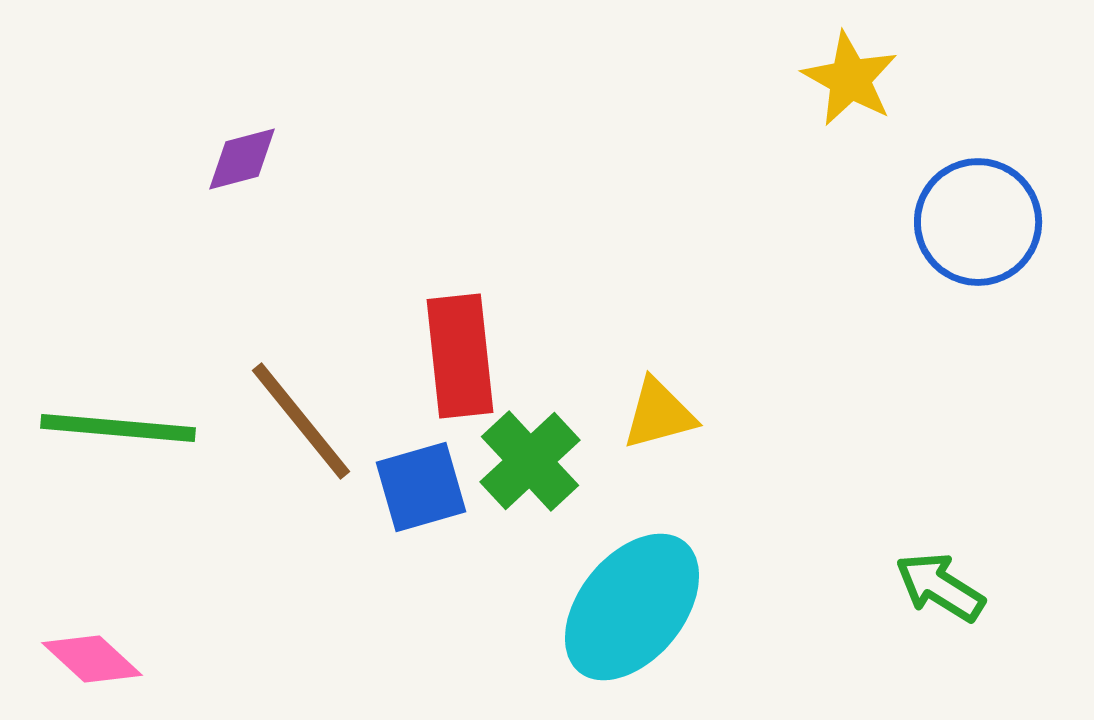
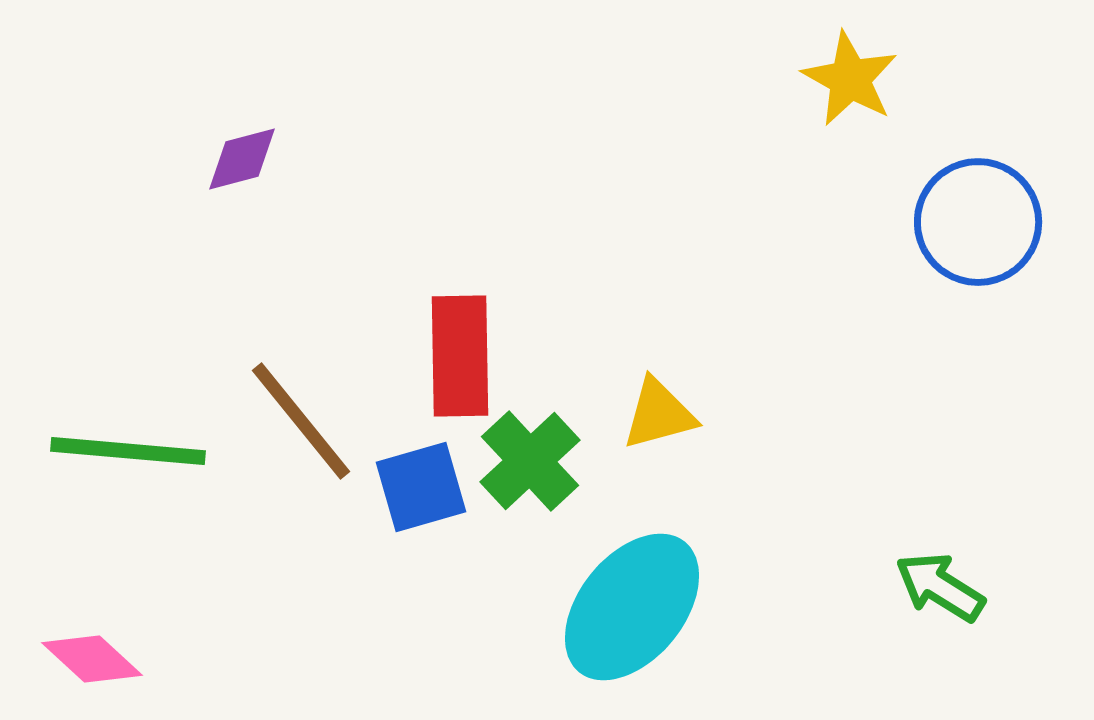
red rectangle: rotated 5 degrees clockwise
green line: moved 10 px right, 23 px down
